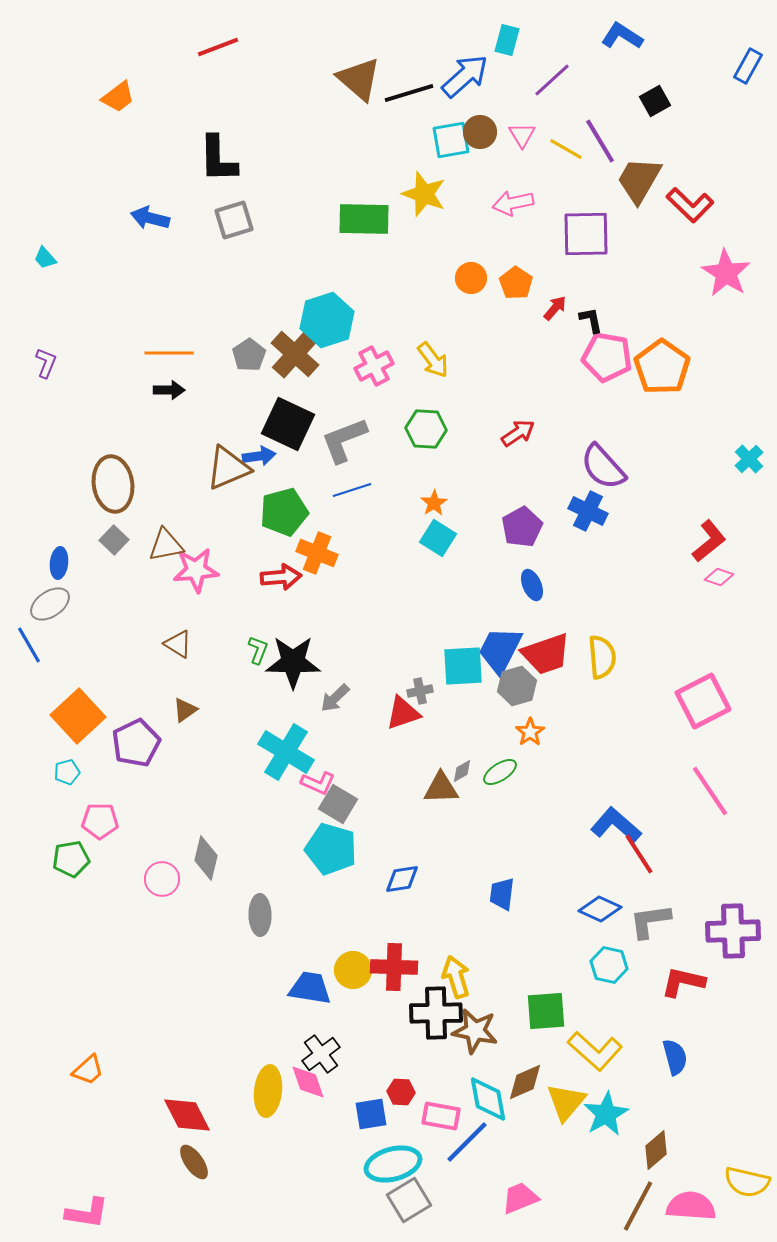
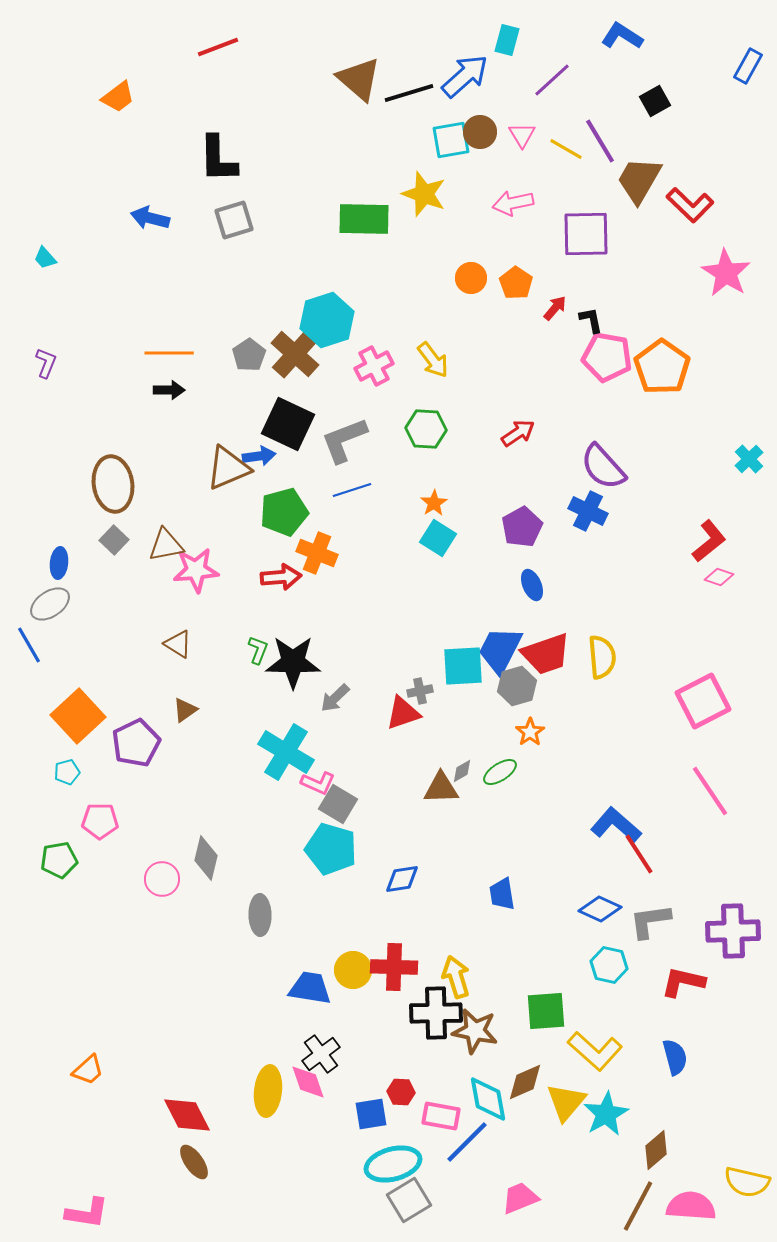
green pentagon at (71, 859): moved 12 px left, 1 px down
blue trapezoid at (502, 894): rotated 16 degrees counterclockwise
